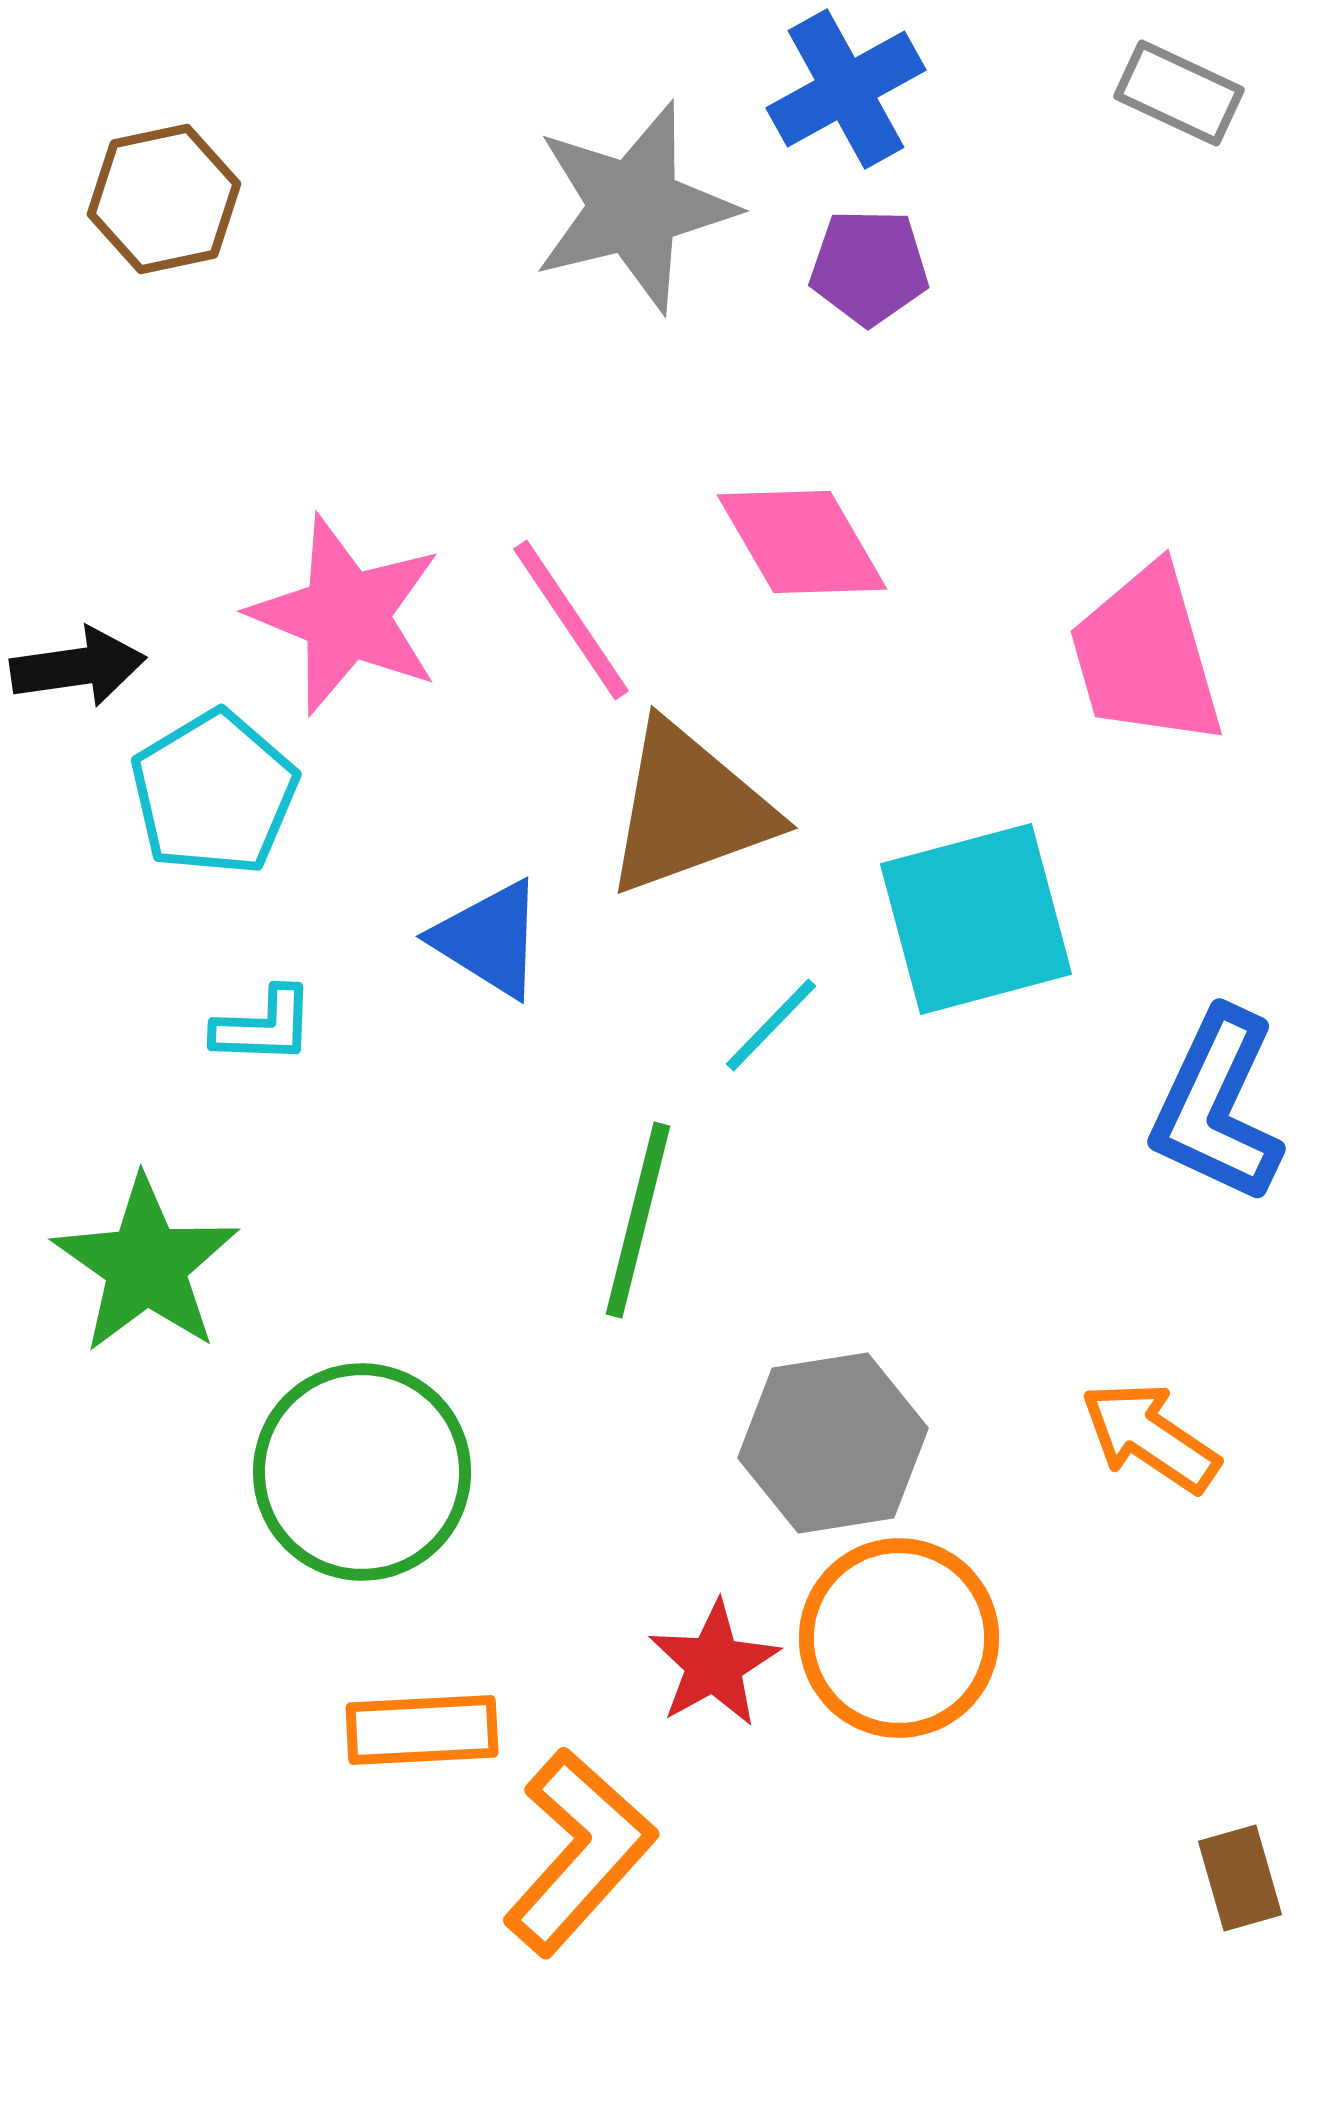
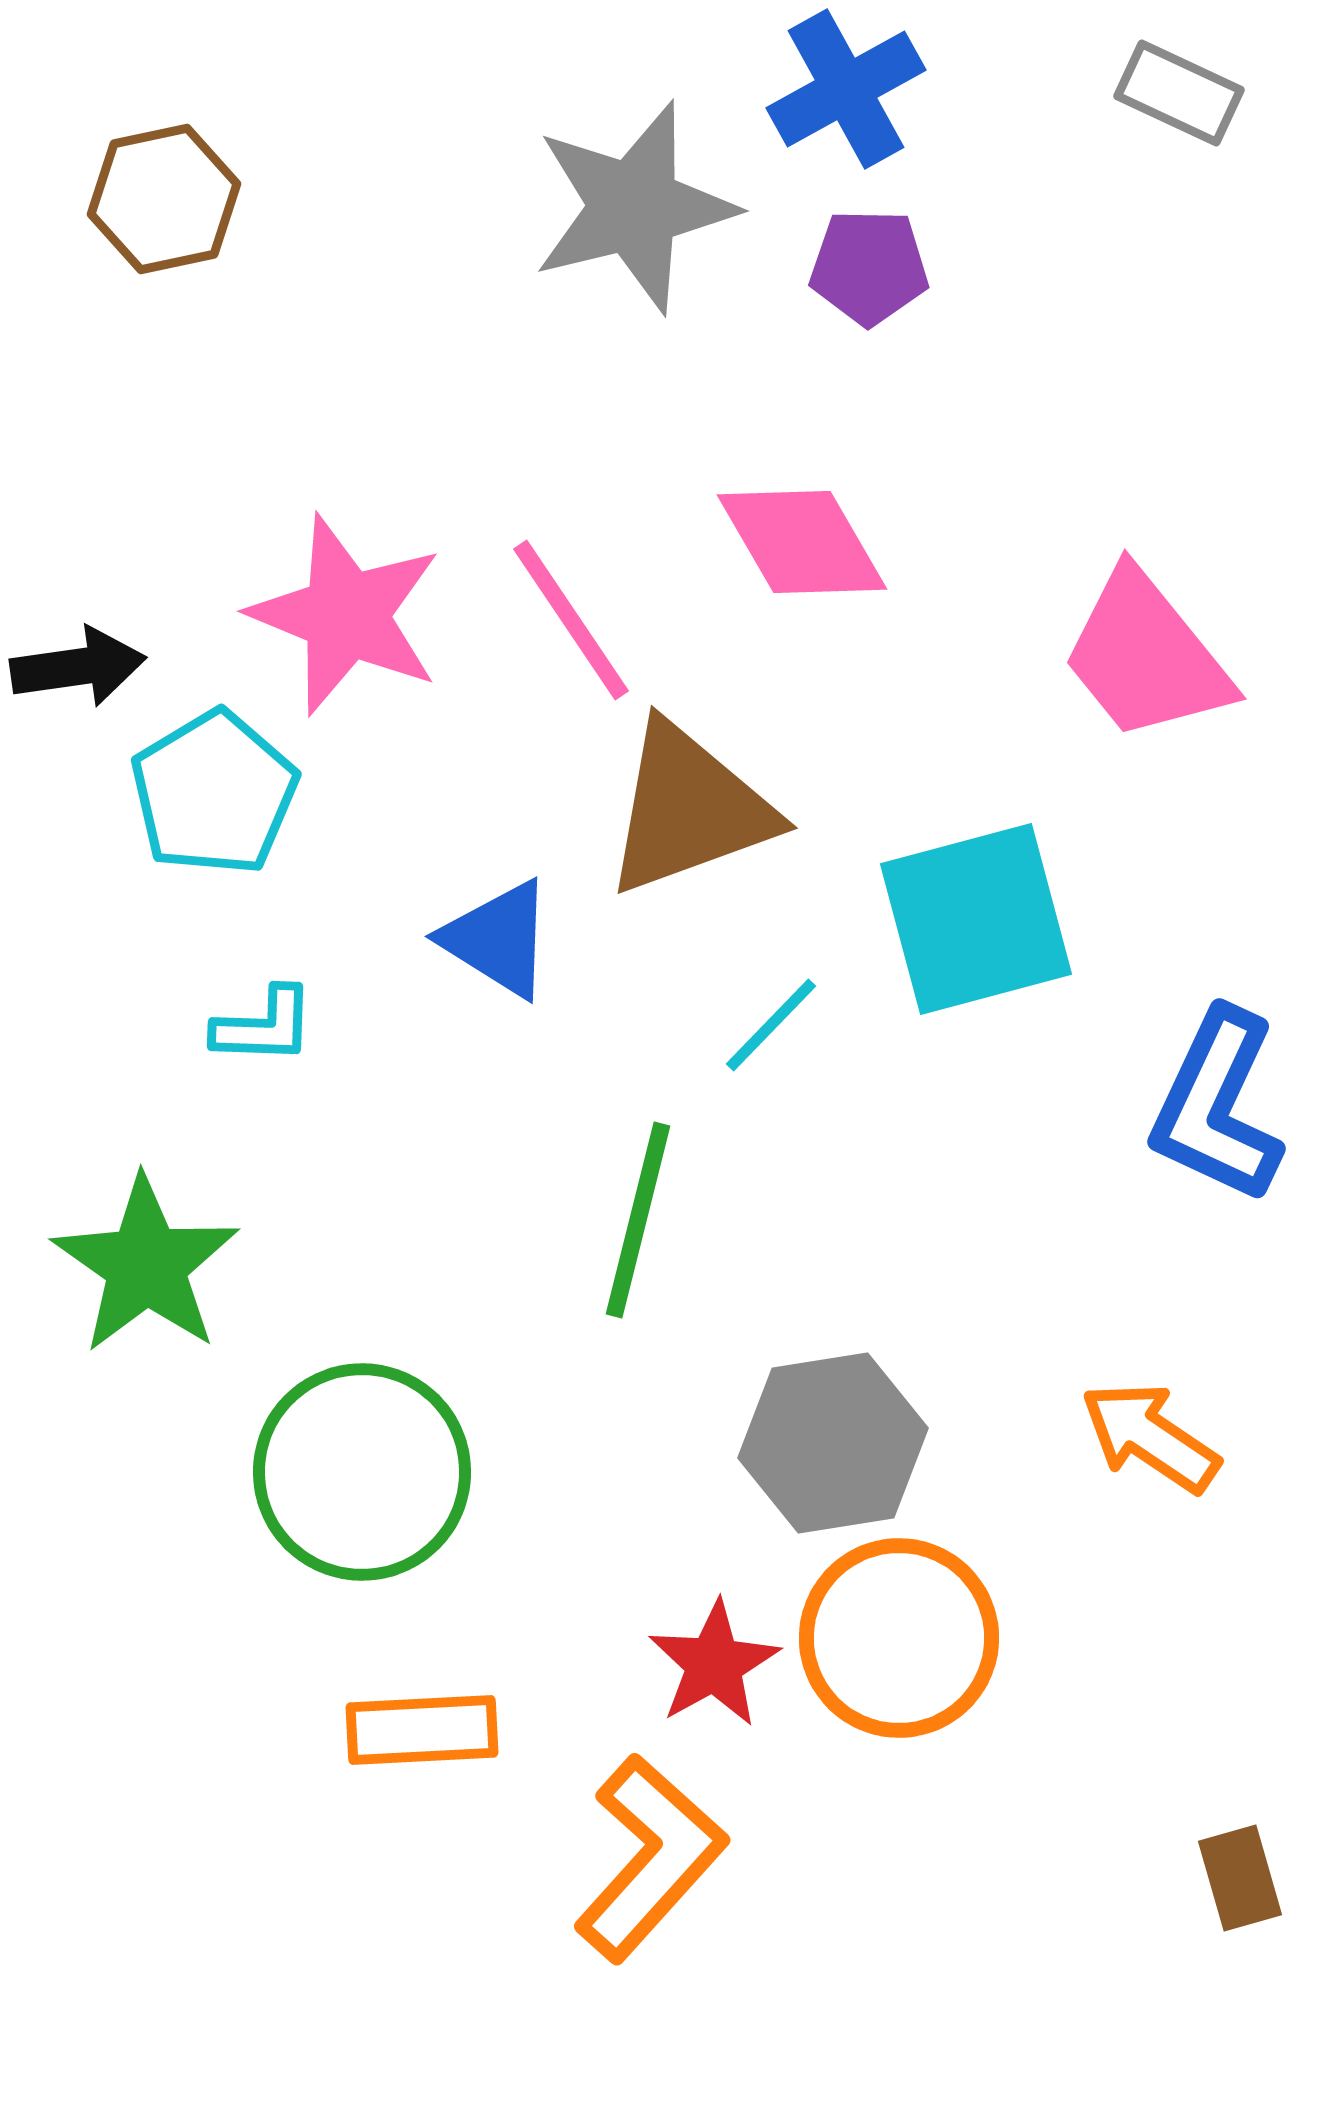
pink trapezoid: rotated 23 degrees counterclockwise
blue triangle: moved 9 px right
orange L-shape: moved 71 px right, 6 px down
